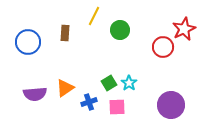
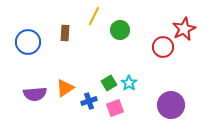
blue cross: moved 1 px up
pink square: moved 2 px left, 1 px down; rotated 18 degrees counterclockwise
